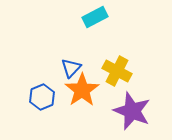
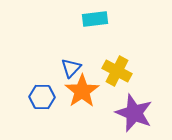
cyan rectangle: moved 2 px down; rotated 20 degrees clockwise
orange star: moved 1 px down
blue hexagon: rotated 25 degrees clockwise
purple star: moved 2 px right, 2 px down
